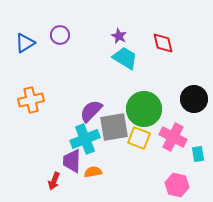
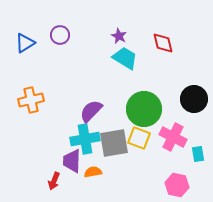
gray square: moved 16 px down
cyan cross: rotated 12 degrees clockwise
